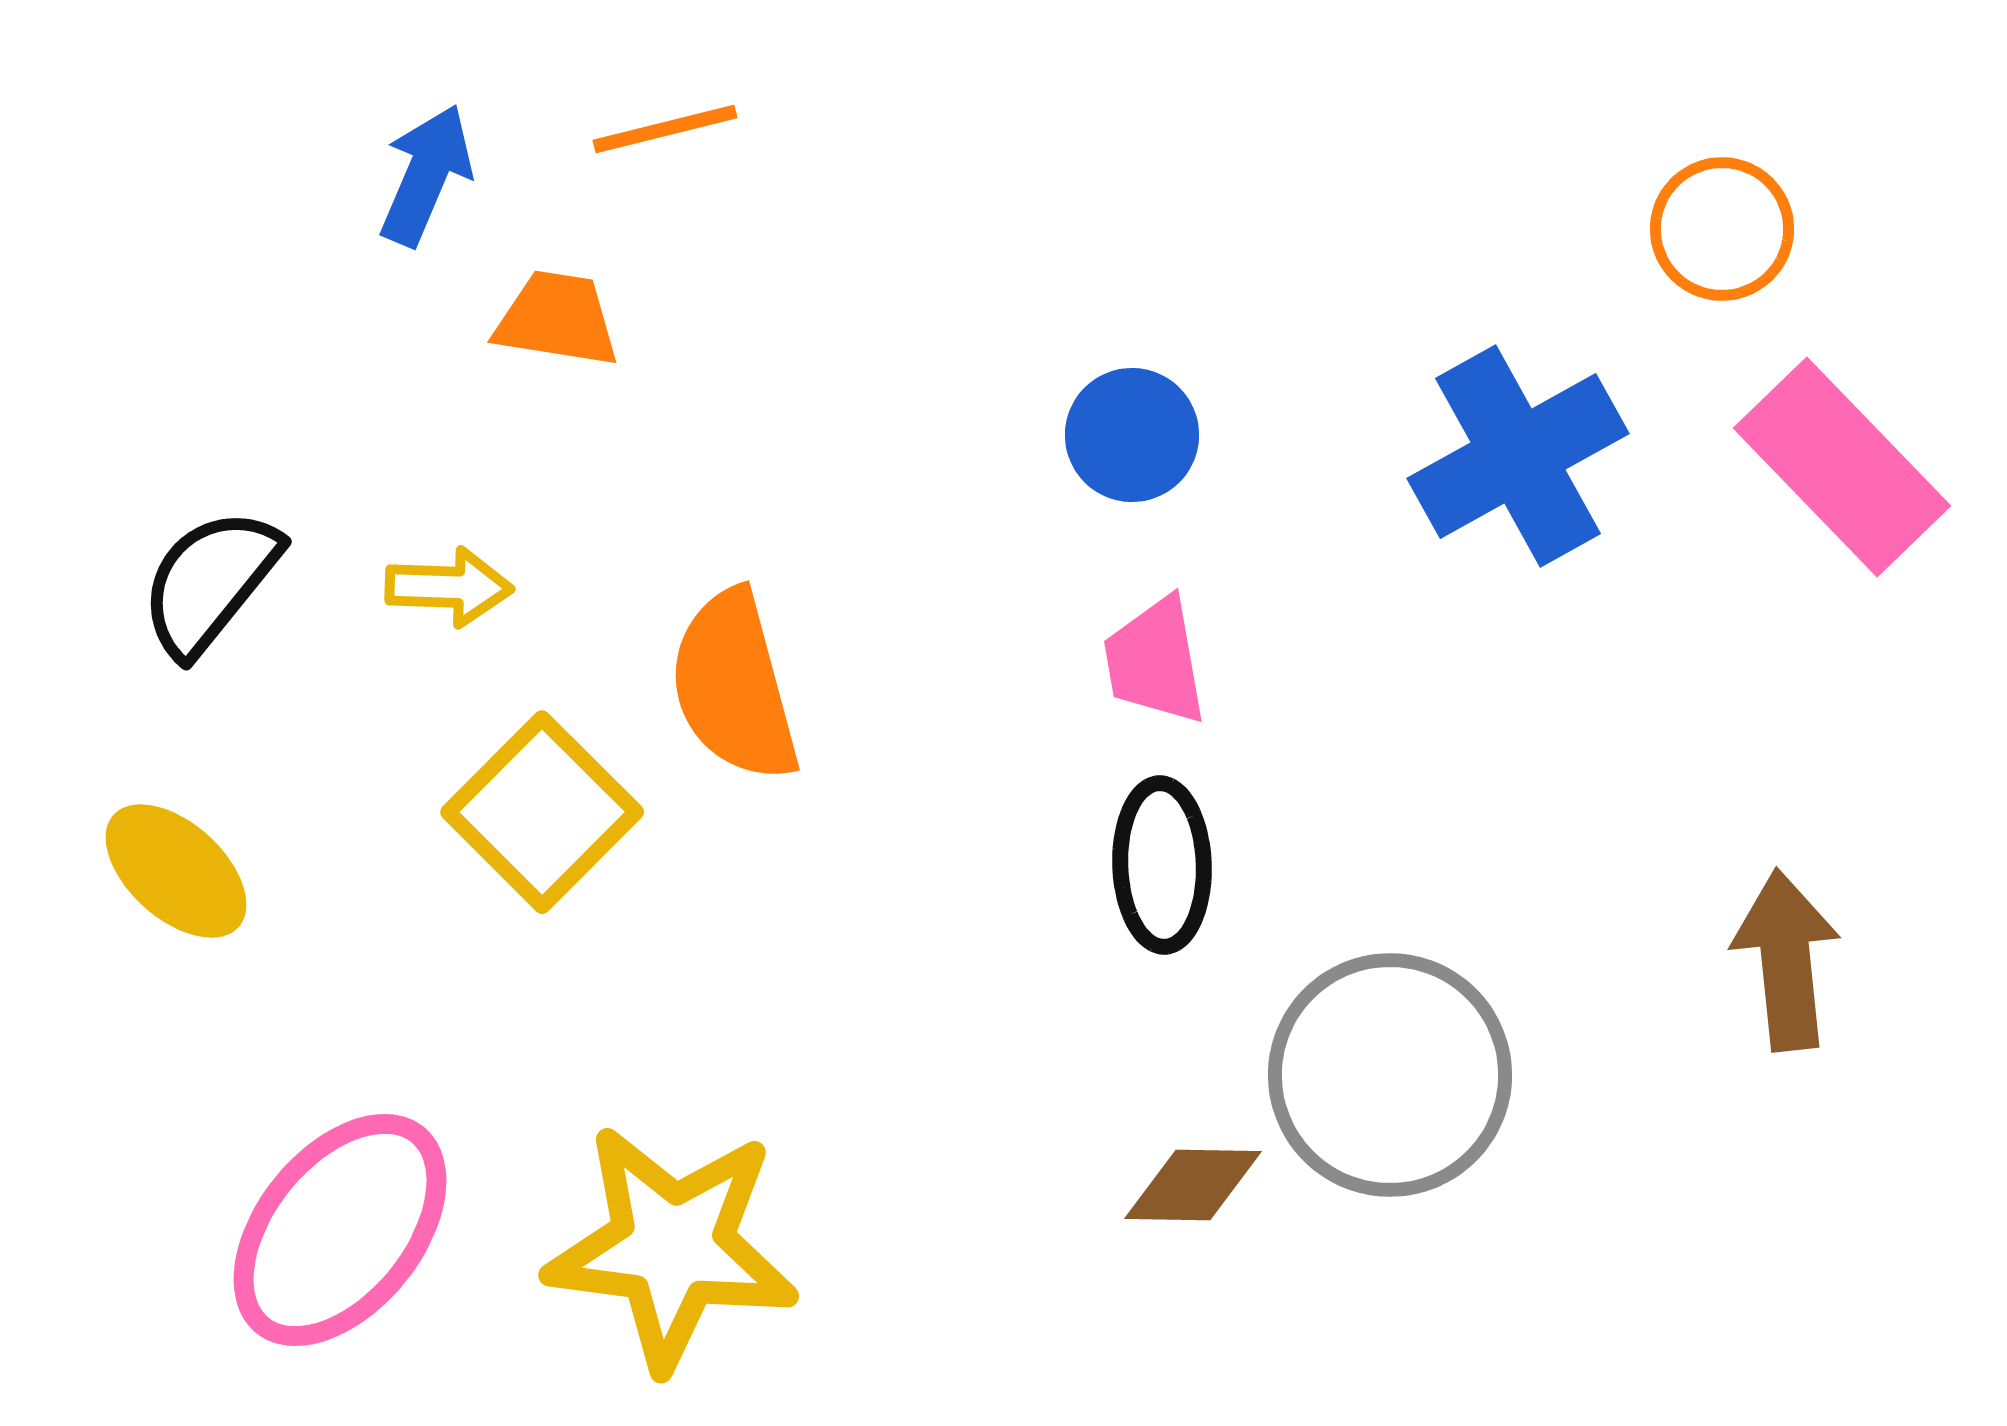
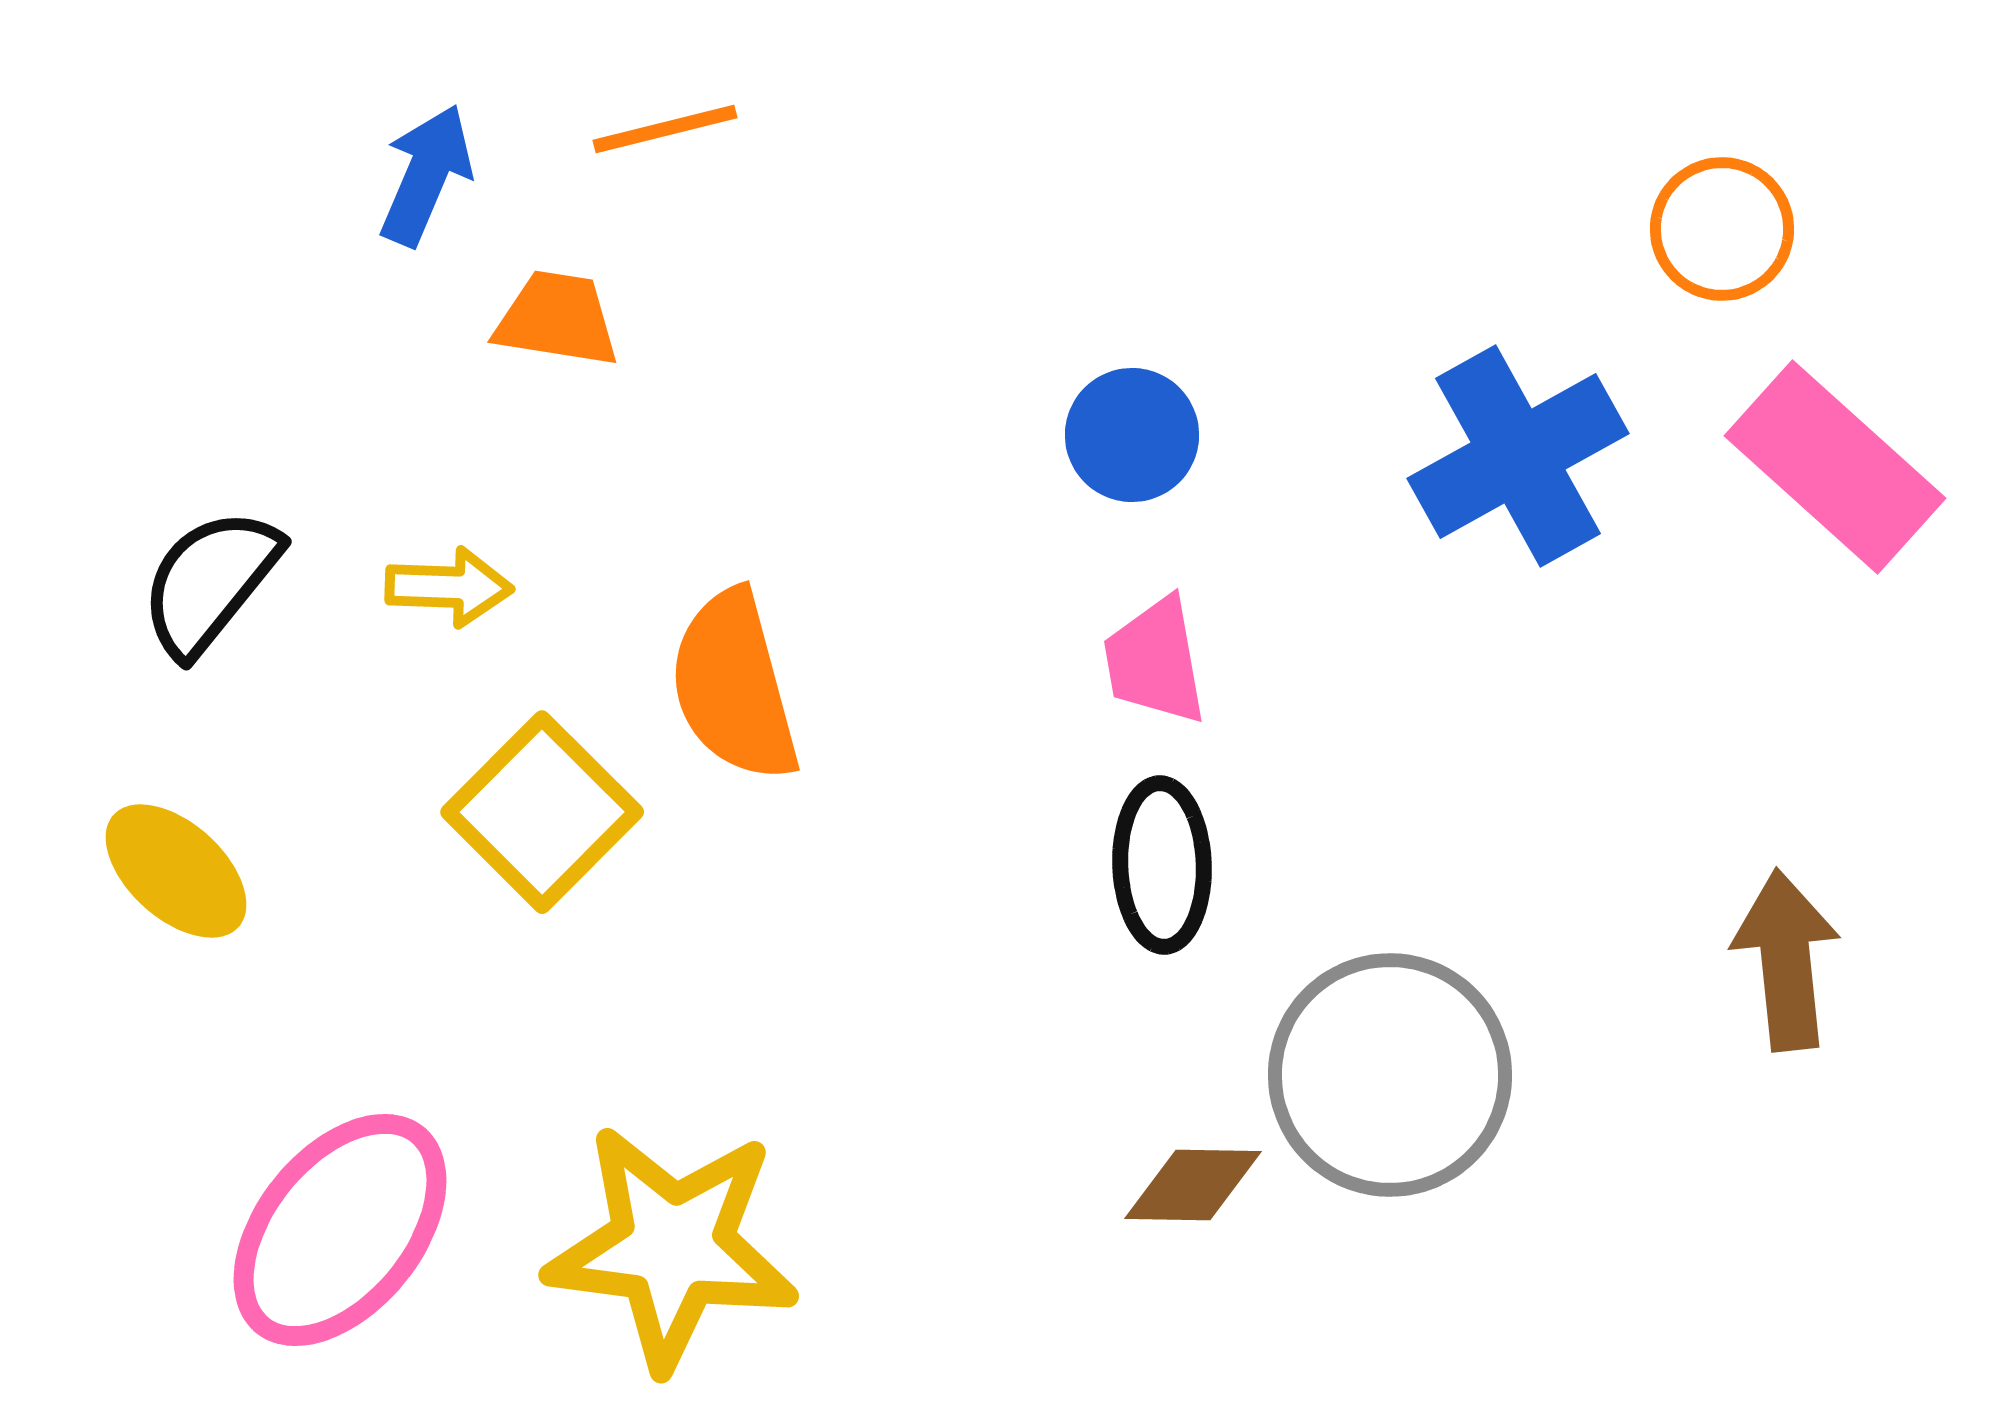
pink rectangle: moved 7 px left; rotated 4 degrees counterclockwise
